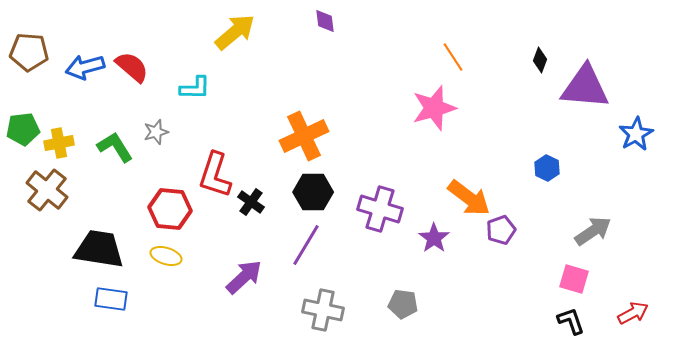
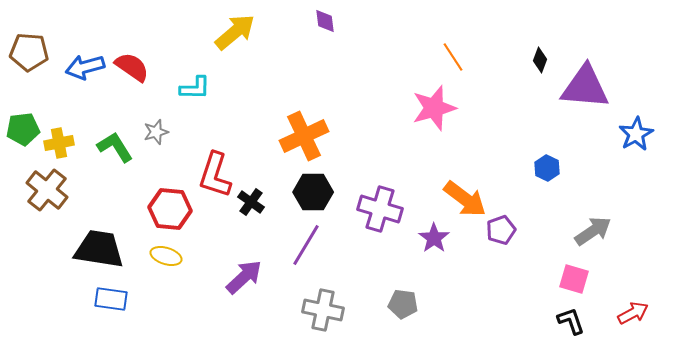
red semicircle: rotated 6 degrees counterclockwise
orange arrow: moved 4 px left, 1 px down
